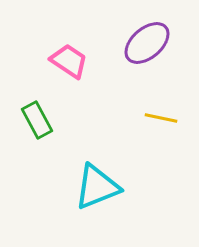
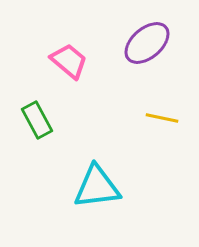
pink trapezoid: rotated 6 degrees clockwise
yellow line: moved 1 px right
cyan triangle: rotated 15 degrees clockwise
